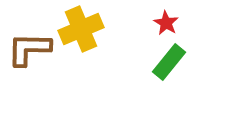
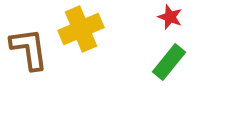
red star: moved 4 px right, 6 px up; rotated 10 degrees counterclockwise
brown L-shape: rotated 81 degrees clockwise
